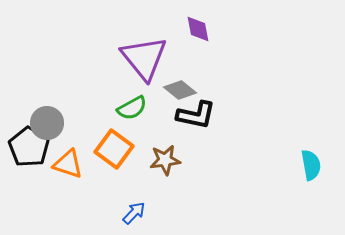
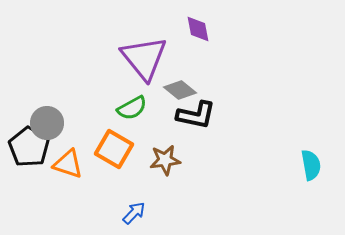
orange square: rotated 6 degrees counterclockwise
